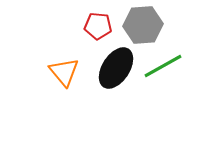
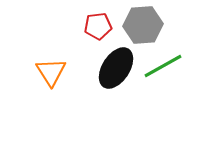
red pentagon: rotated 12 degrees counterclockwise
orange triangle: moved 13 px left; rotated 8 degrees clockwise
